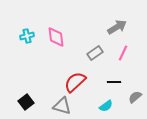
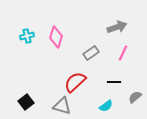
gray arrow: rotated 12 degrees clockwise
pink diamond: rotated 25 degrees clockwise
gray rectangle: moved 4 px left
